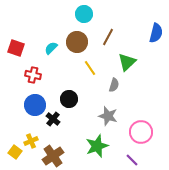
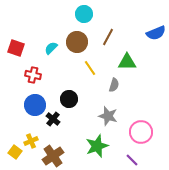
blue semicircle: rotated 54 degrees clockwise
green triangle: rotated 42 degrees clockwise
